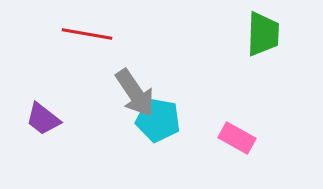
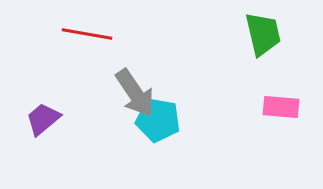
green trapezoid: rotated 15 degrees counterclockwise
purple trapezoid: rotated 102 degrees clockwise
pink rectangle: moved 44 px right, 31 px up; rotated 24 degrees counterclockwise
